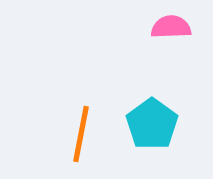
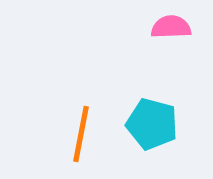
cyan pentagon: rotated 21 degrees counterclockwise
